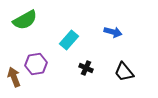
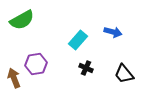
green semicircle: moved 3 px left
cyan rectangle: moved 9 px right
black trapezoid: moved 2 px down
brown arrow: moved 1 px down
